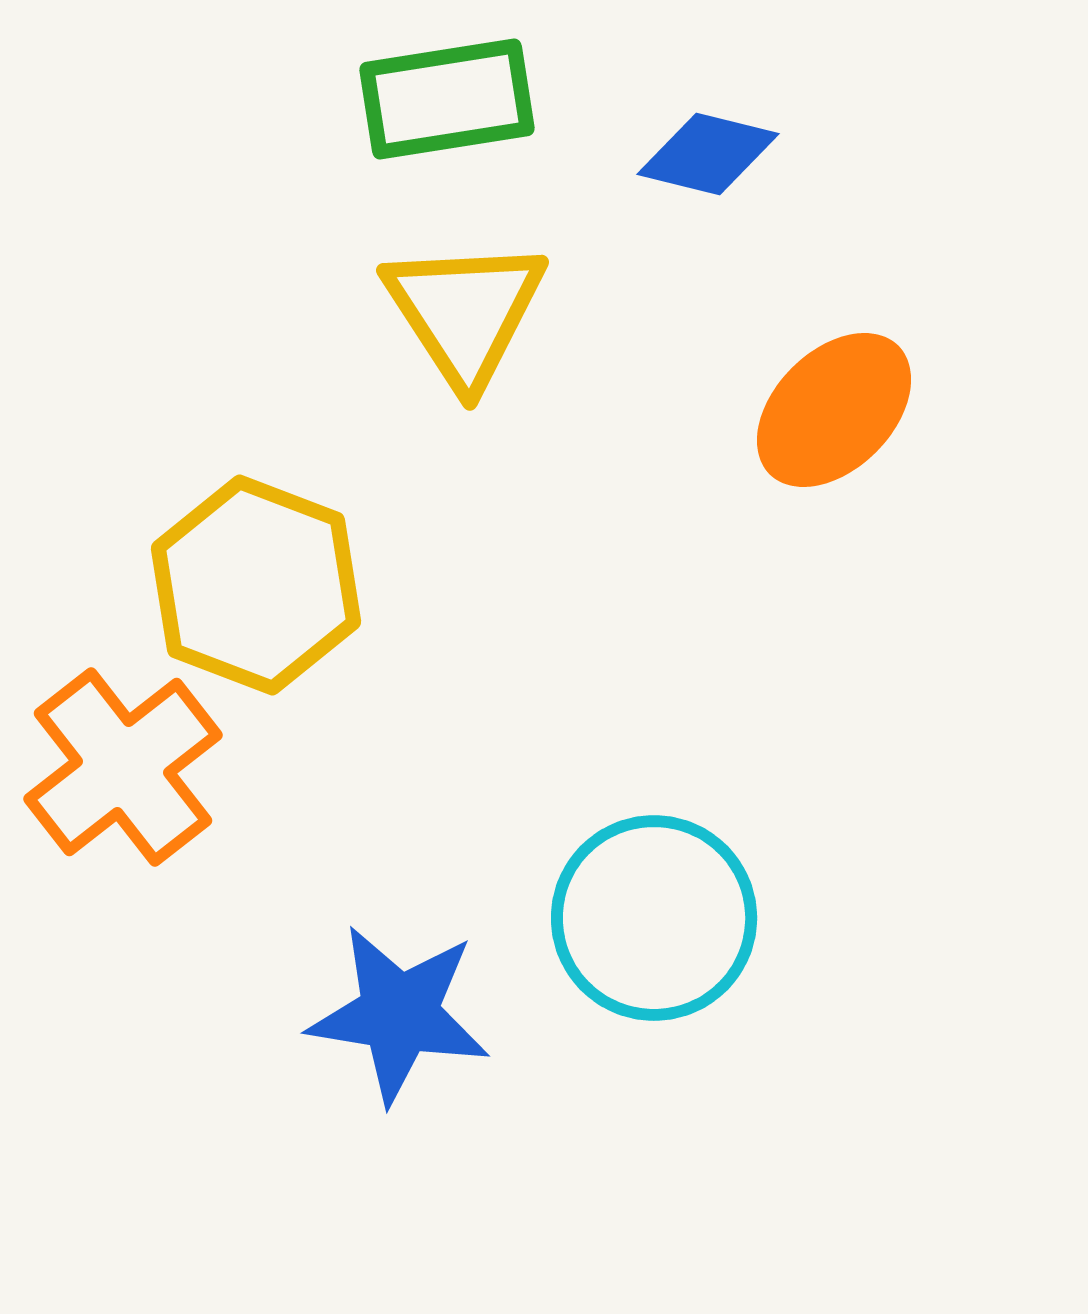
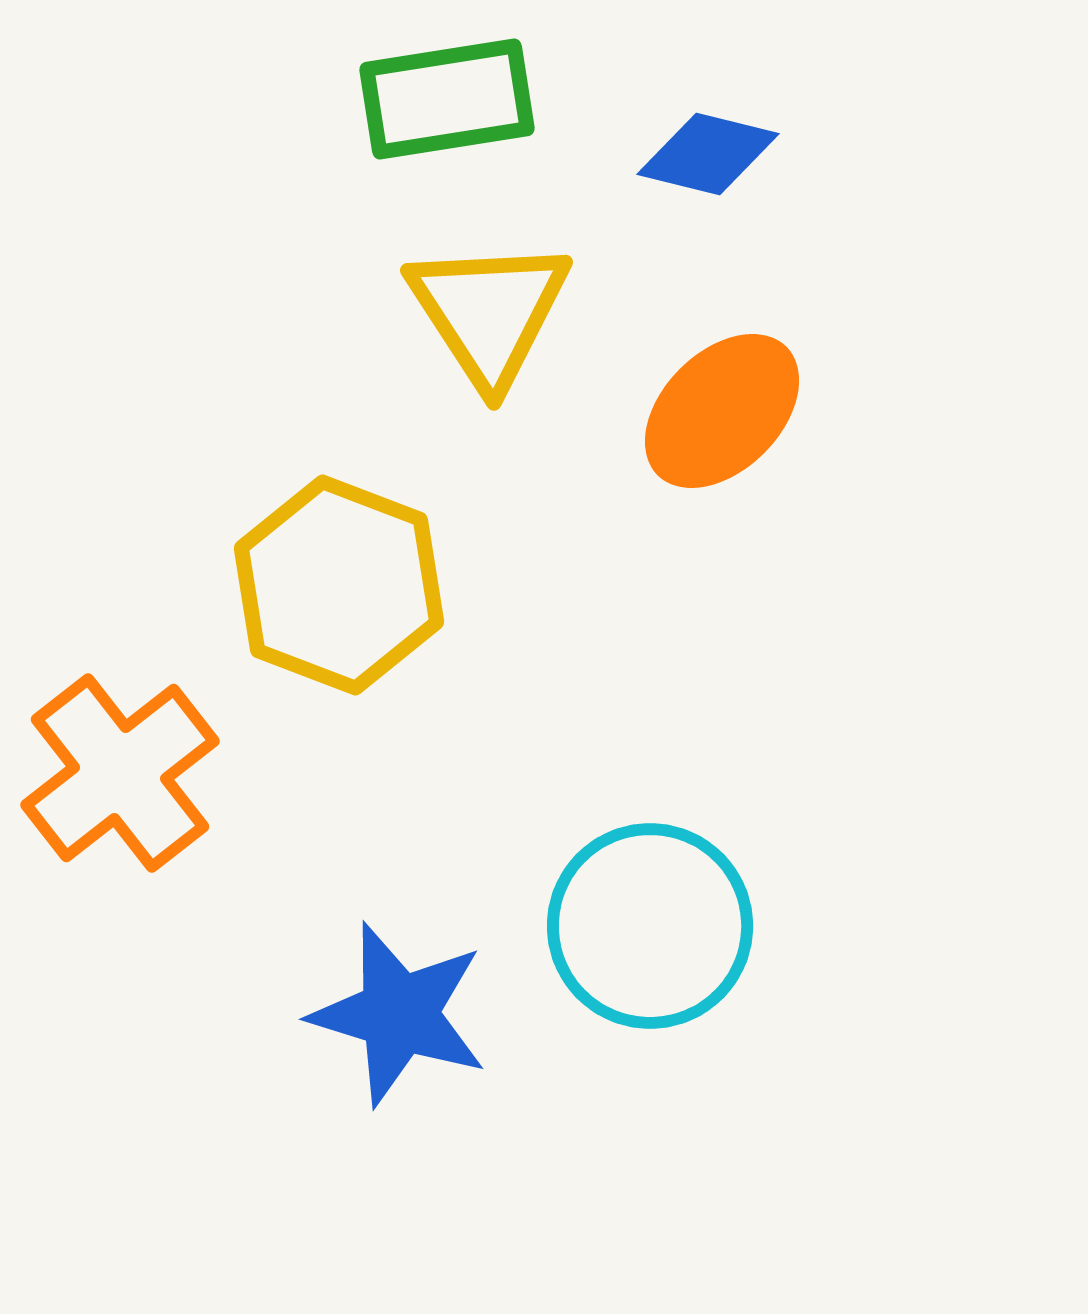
yellow triangle: moved 24 px right
orange ellipse: moved 112 px left, 1 px down
yellow hexagon: moved 83 px right
orange cross: moved 3 px left, 6 px down
cyan circle: moved 4 px left, 8 px down
blue star: rotated 8 degrees clockwise
